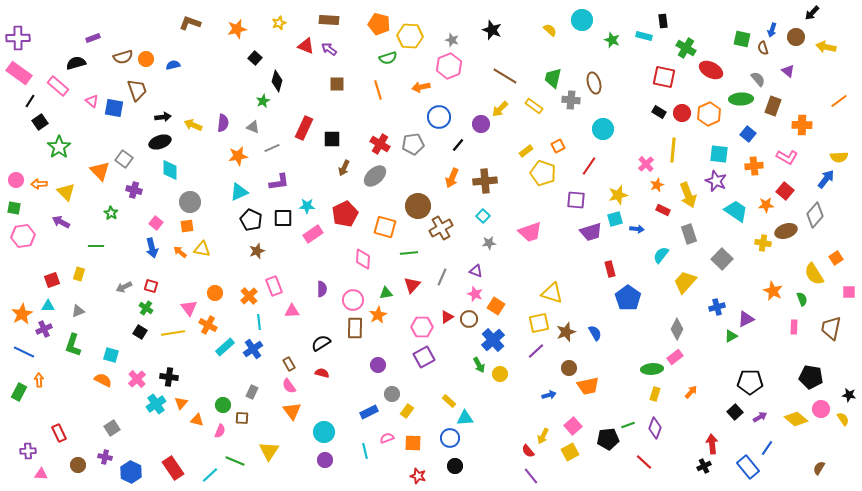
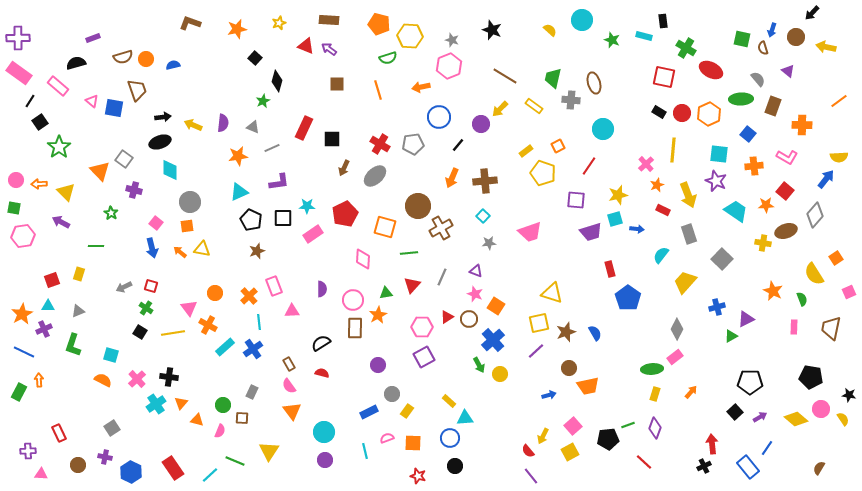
pink square at (849, 292): rotated 24 degrees counterclockwise
